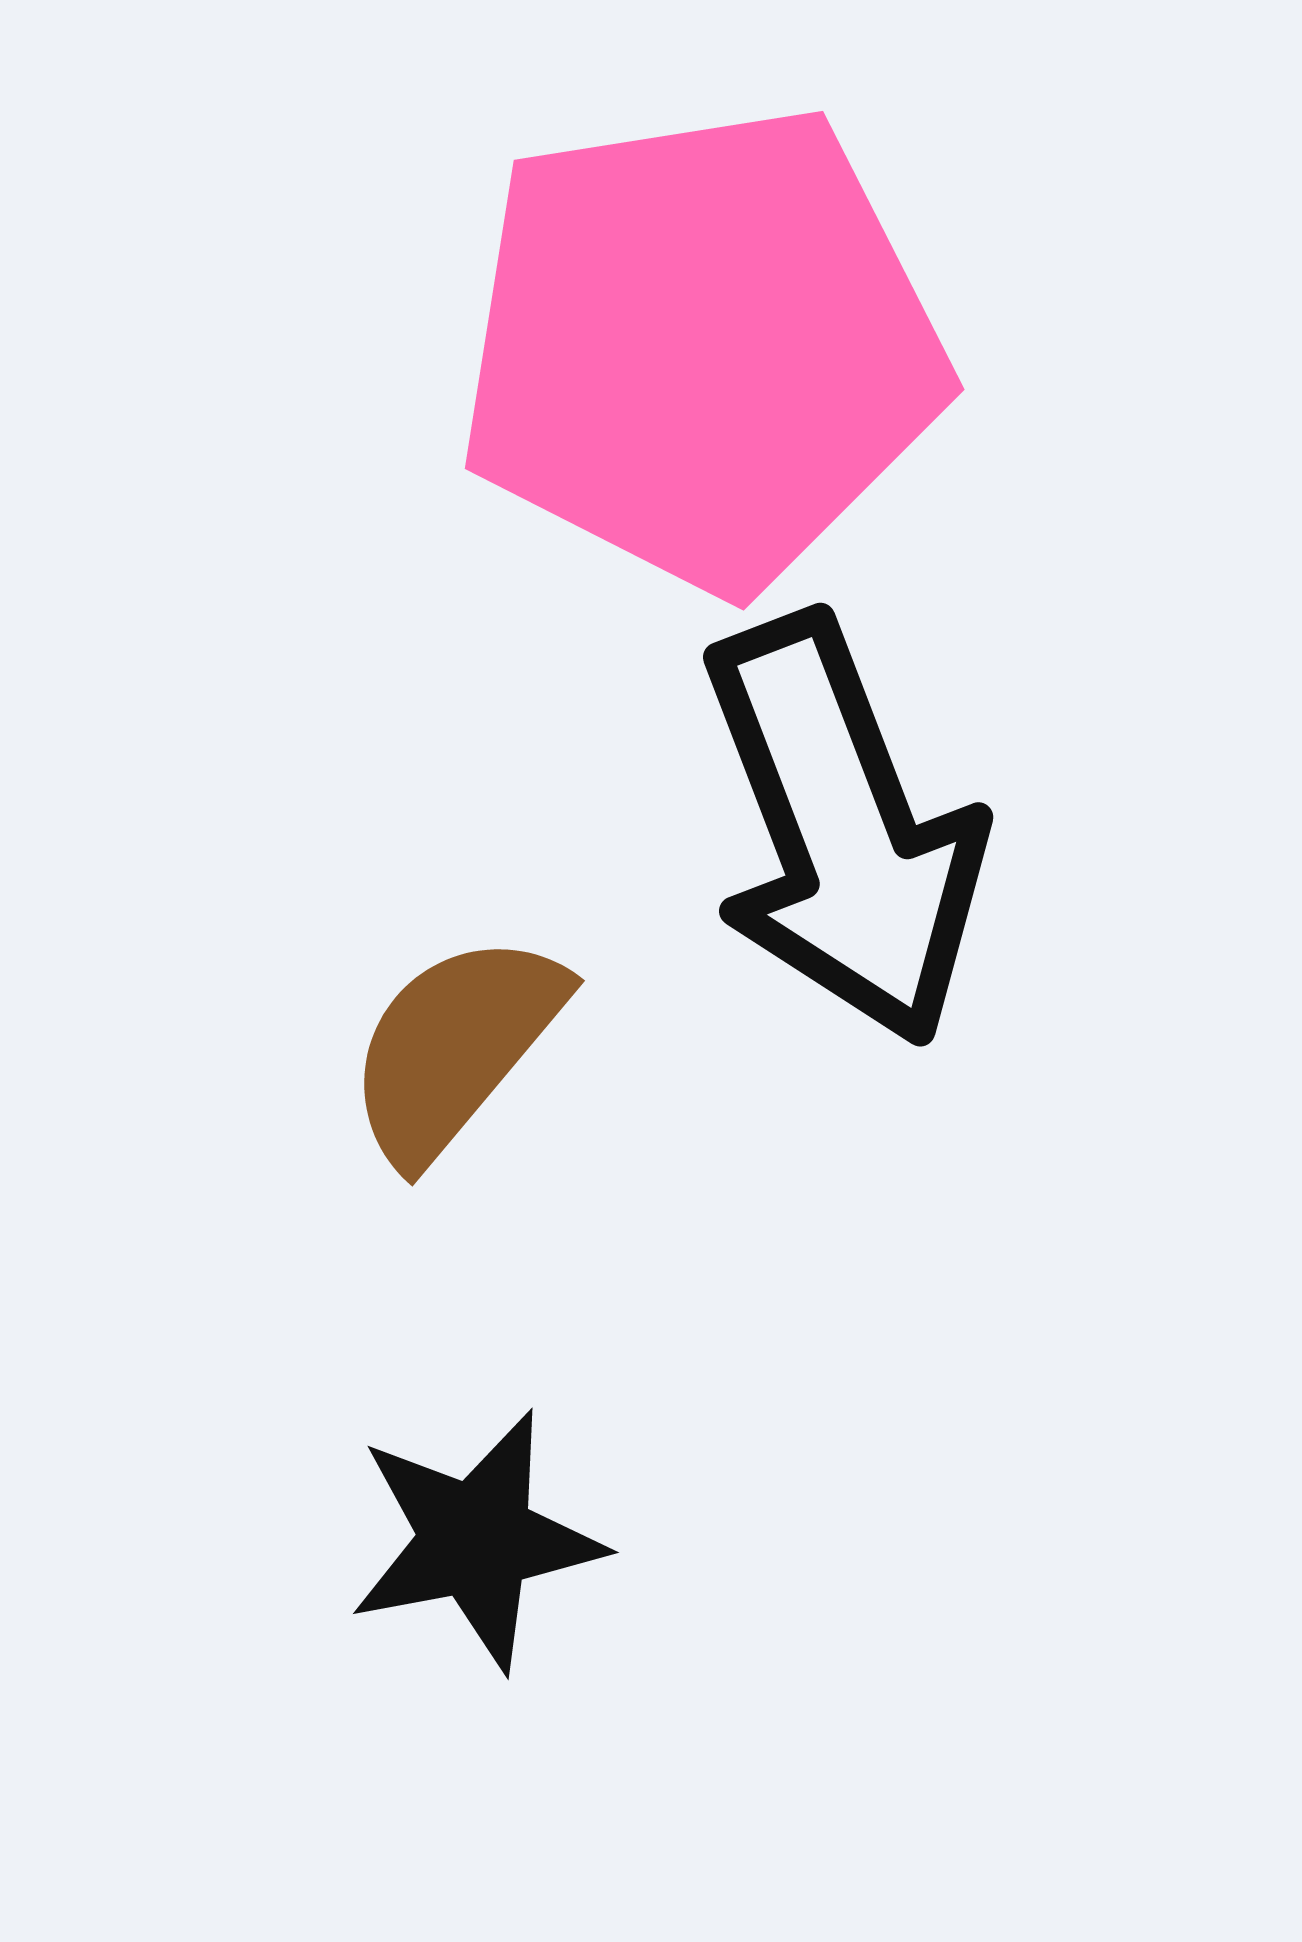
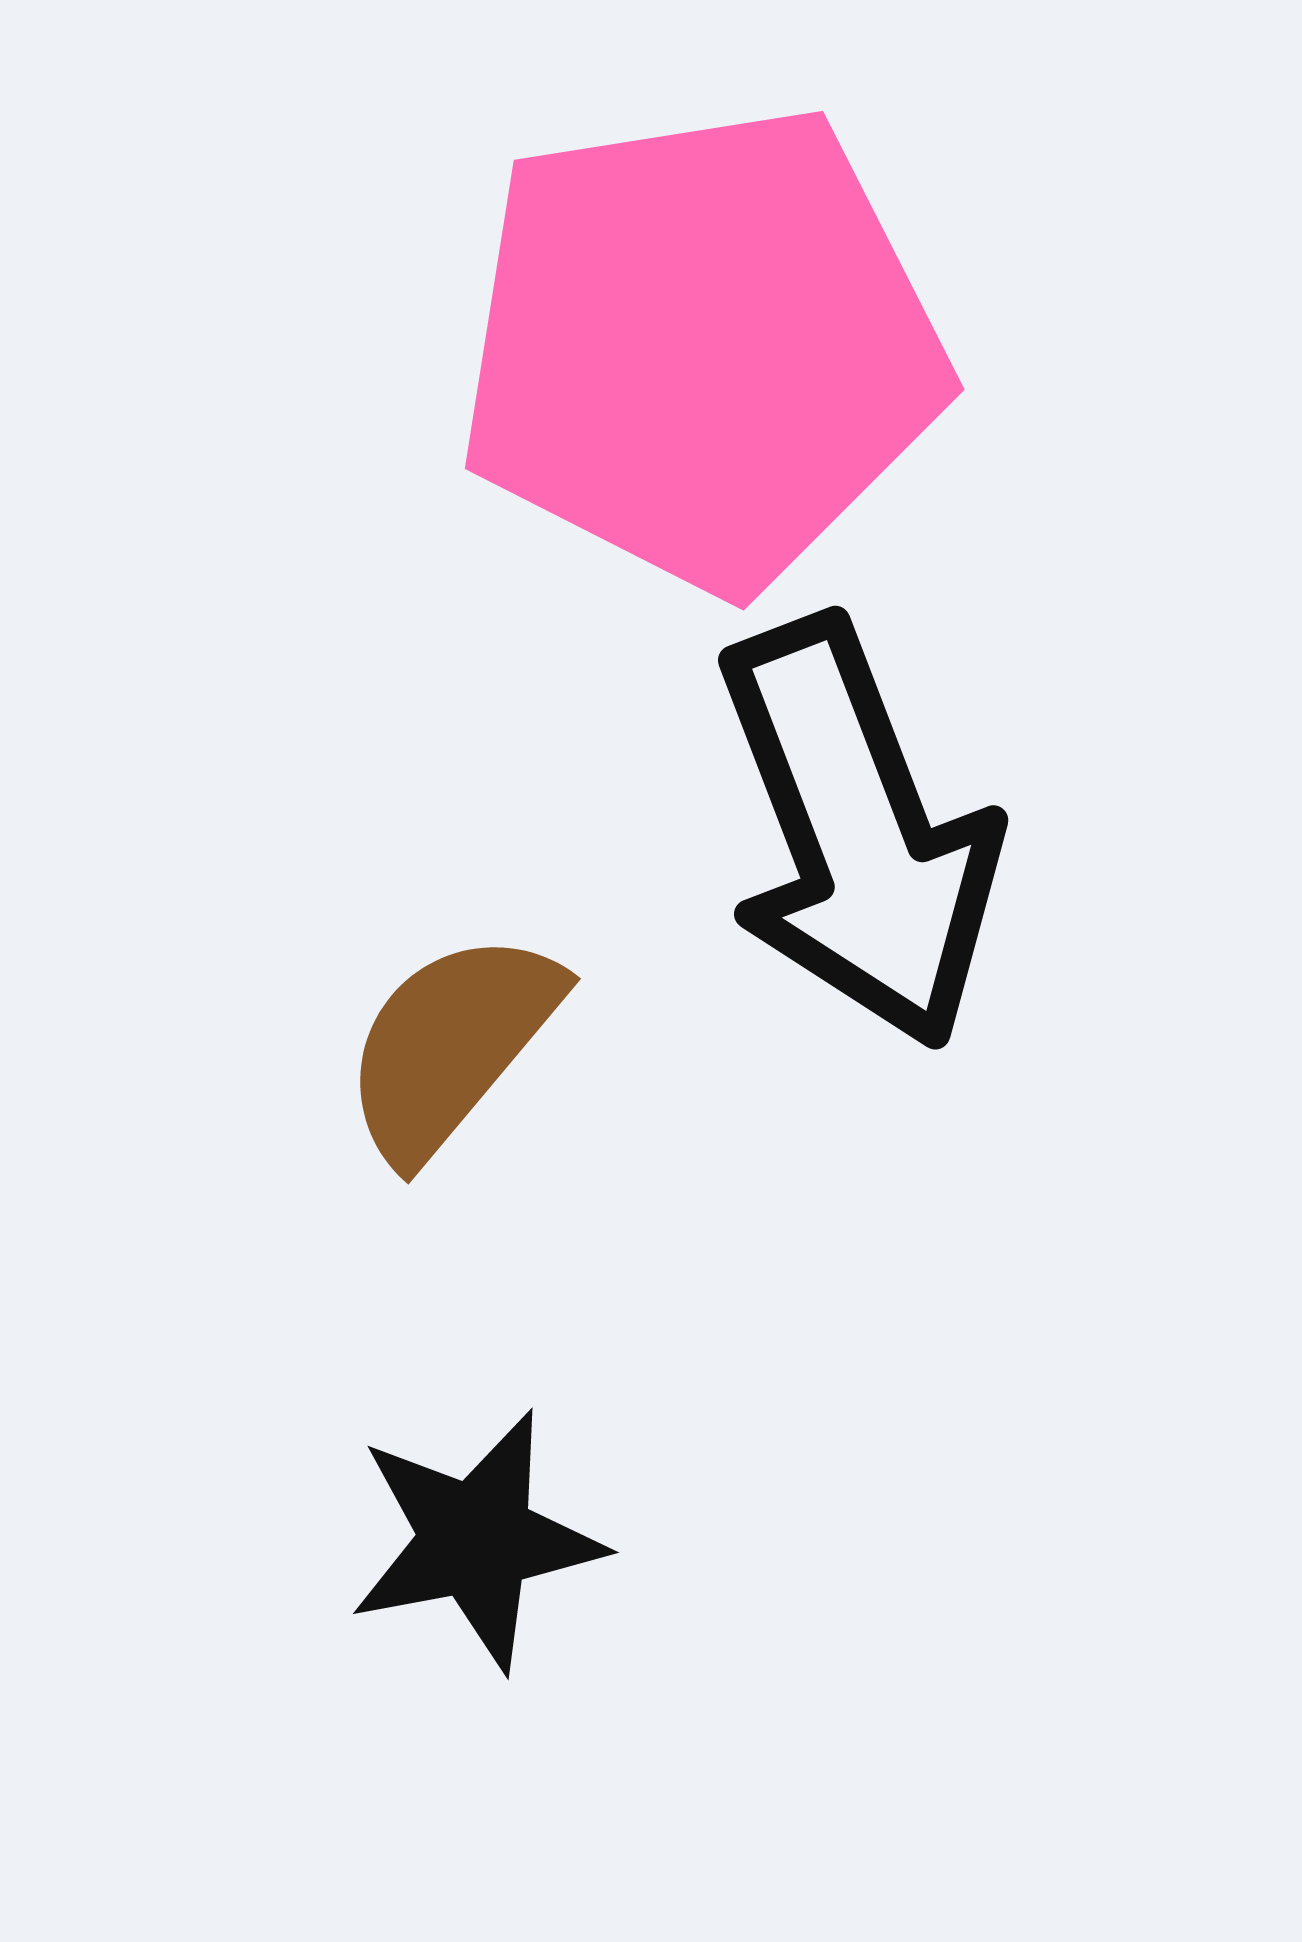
black arrow: moved 15 px right, 3 px down
brown semicircle: moved 4 px left, 2 px up
